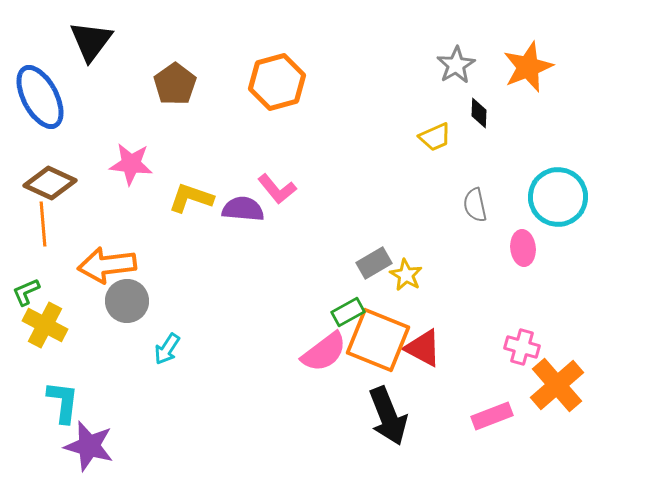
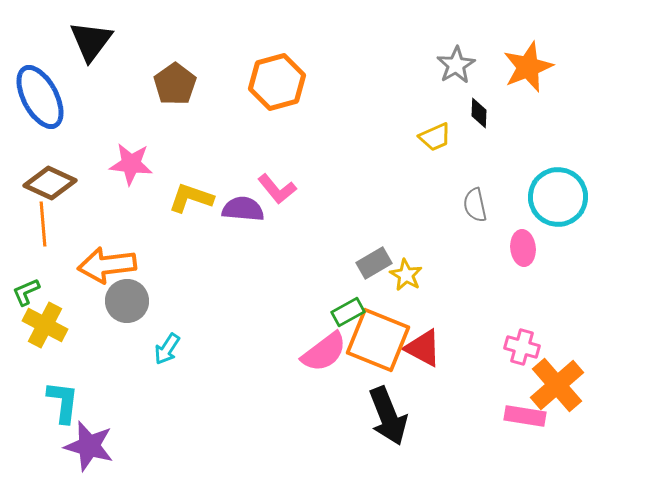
pink rectangle: moved 33 px right; rotated 30 degrees clockwise
